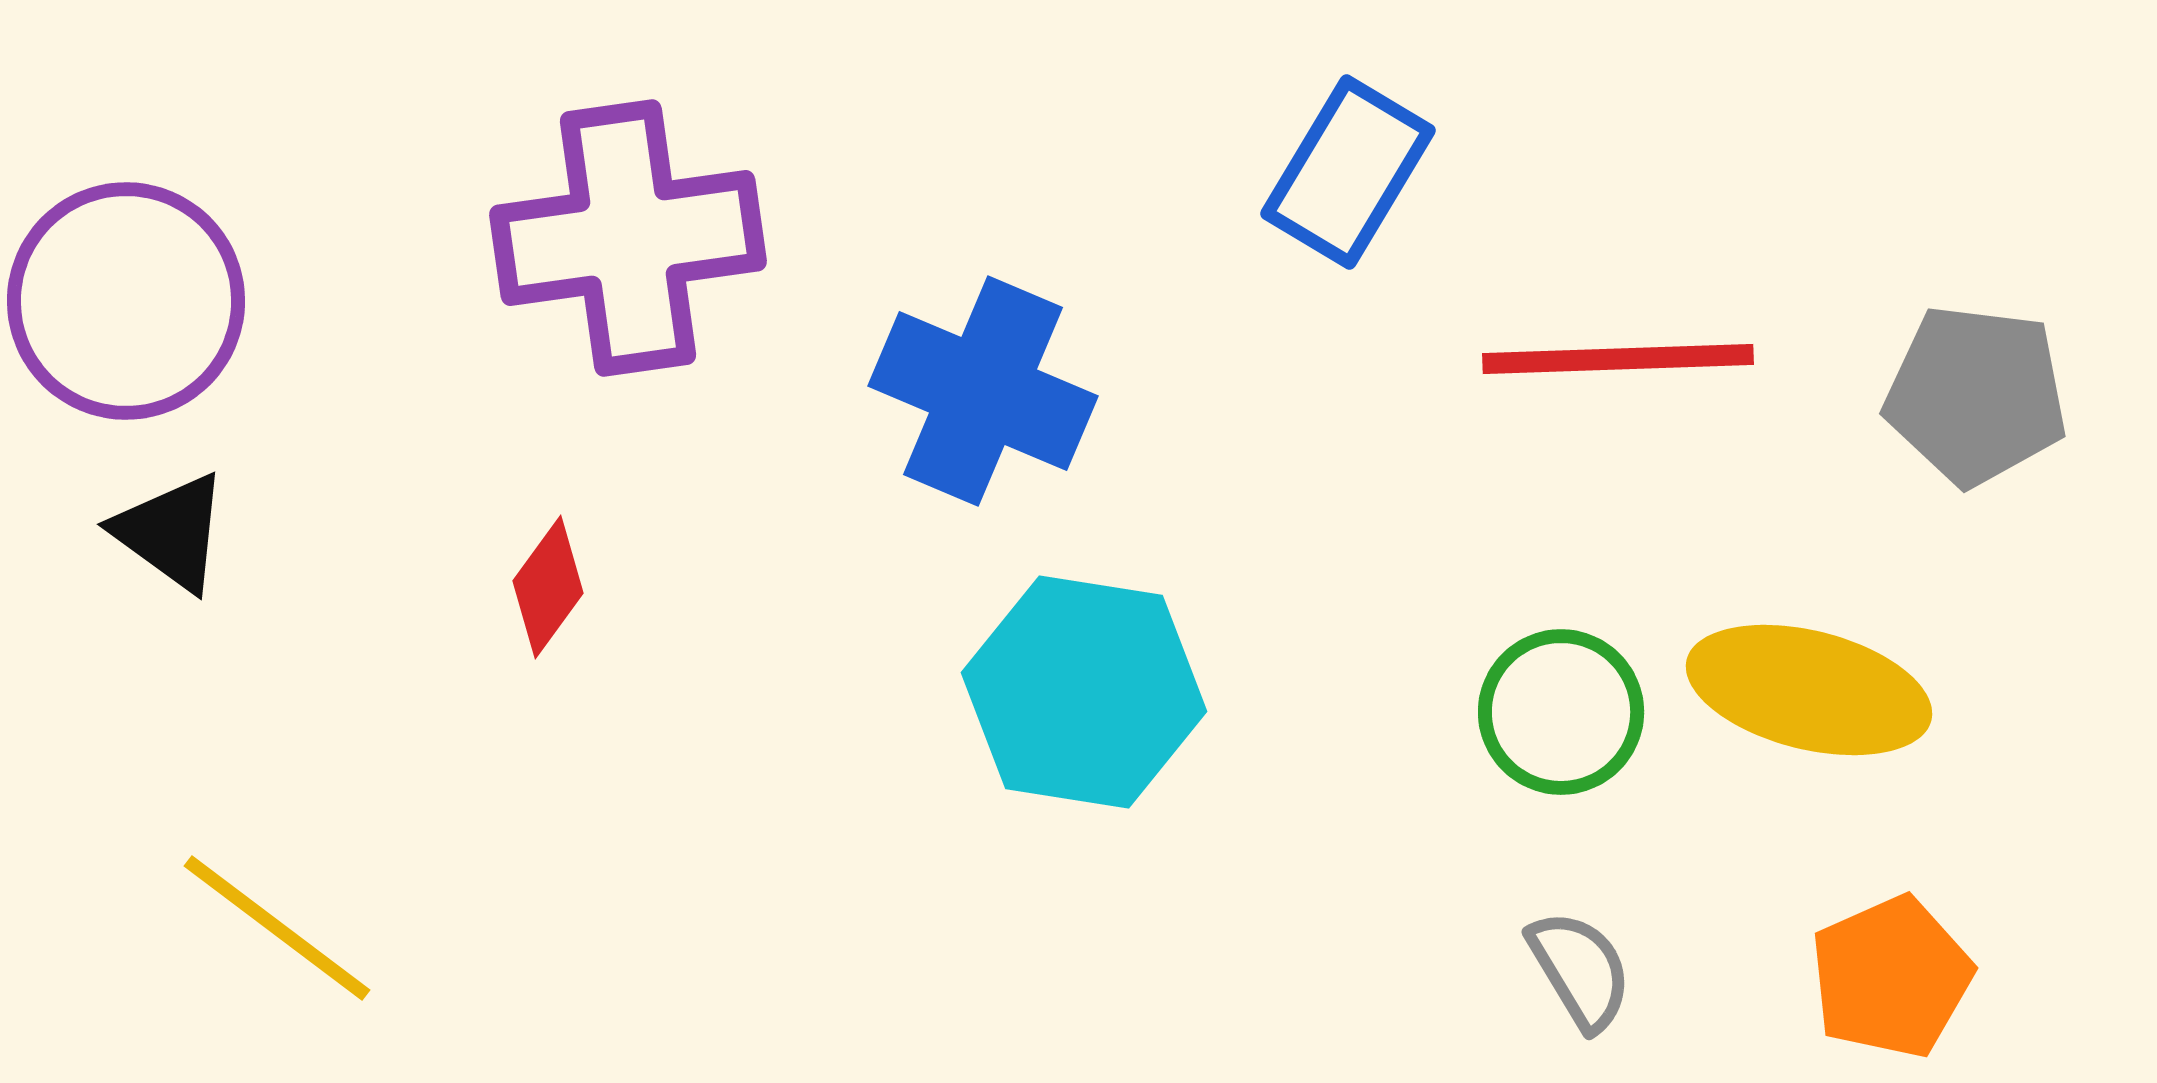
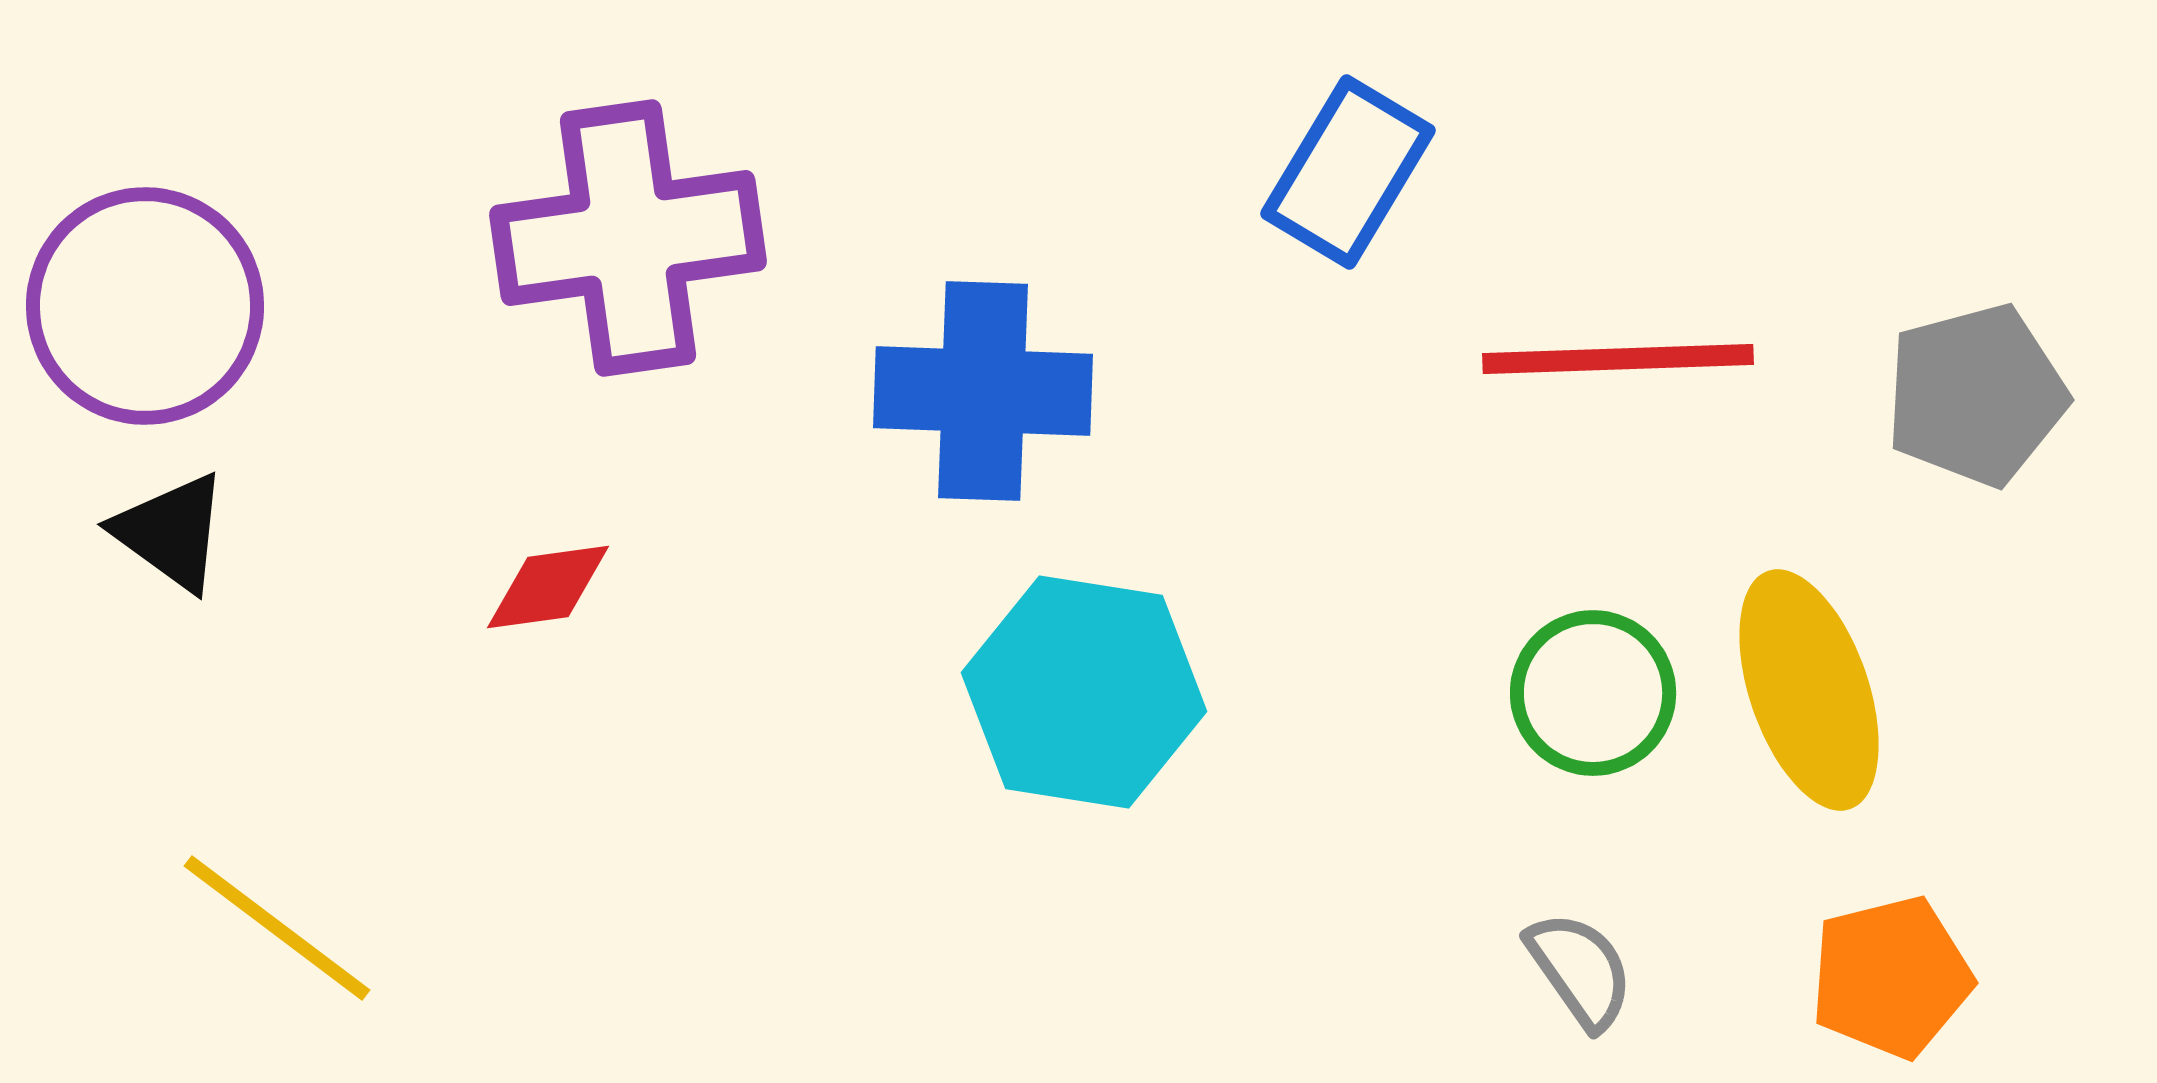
purple circle: moved 19 px right, 5 px down
blue cross: rotated 21 degrees counterclockwise
gray pentagon: rotated 22 degrees counterclockwise
red diamond: rotated 46 degrees clockwise
yellow ellipse: rotated 57 degrees clockwise
green circle: moved 32 px right, 19 px up
gray semicircle: rotated 4 degrees counterclockwise
orange pentagon: rotated 10 degrees clockwise
